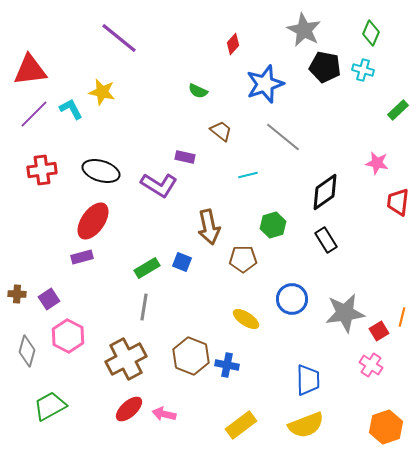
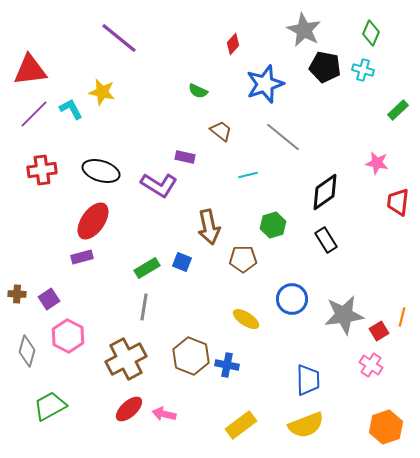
gray star at (345, 313): moved 1 px left, 2 px down
